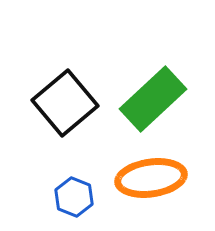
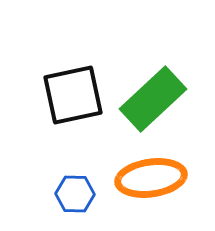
black square: moved 8 px right, 8 px up; rotated 28 degrees clockwise
blue hexagon: moved 1 px right, 3 px up; rotated 21 degrees counterclockwise
